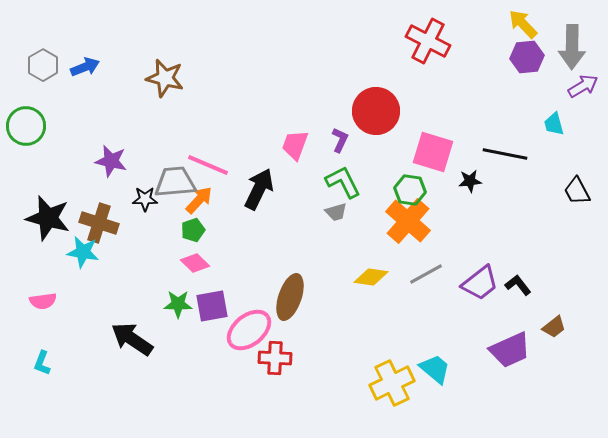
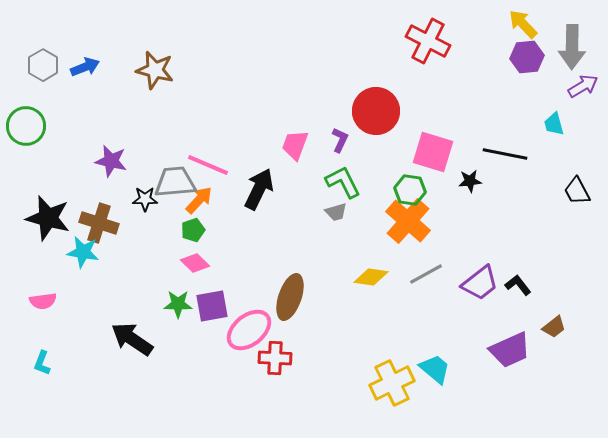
brown star at (165, 78): moved 10 px left, 8 px up
